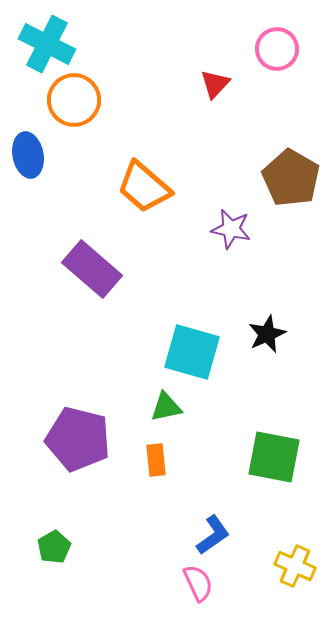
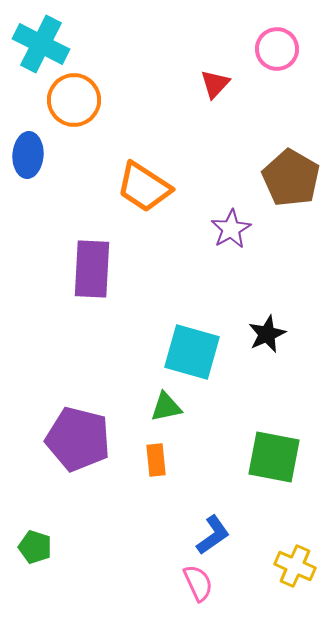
cyan cross: moved 6 px left
blue ellipse: rotated 15 degrees clockwise
orange trapezoid: rotated 8 degrees counterclockwise
purple star: rotated 30 degrees clockwise
purple rectangle: rotated 52 degrees clockwise
green pentagon: moved 19 px left; rotated 24 degrees counterclockwise
